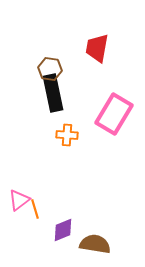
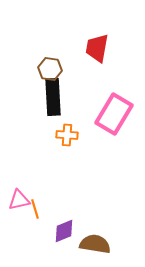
black rectangle: moved 4 px down; rotated 9 degrees clockwise
pink triangle: rotated 25 degrees clockwise
purple diamond: moved 1 px right, 1 px down
